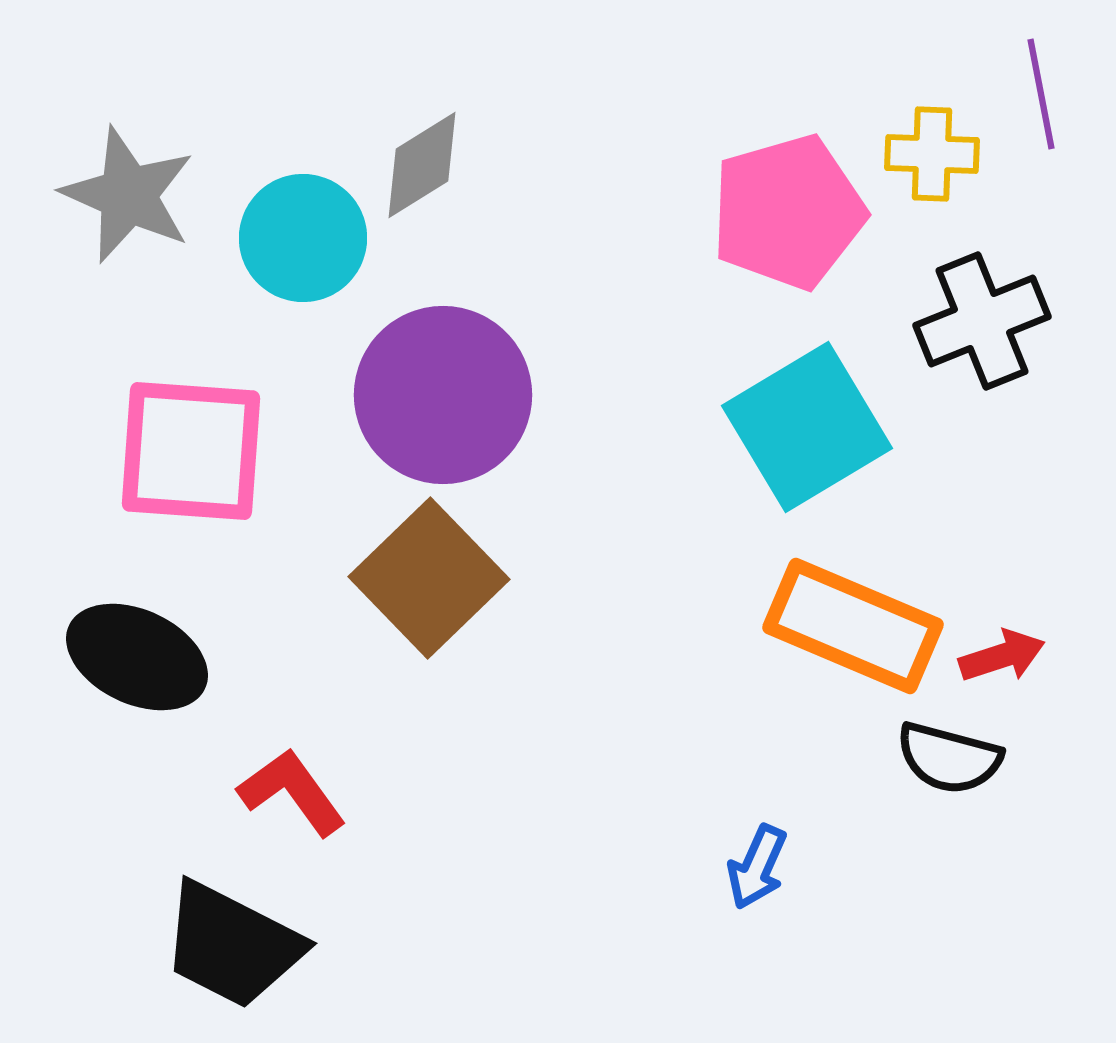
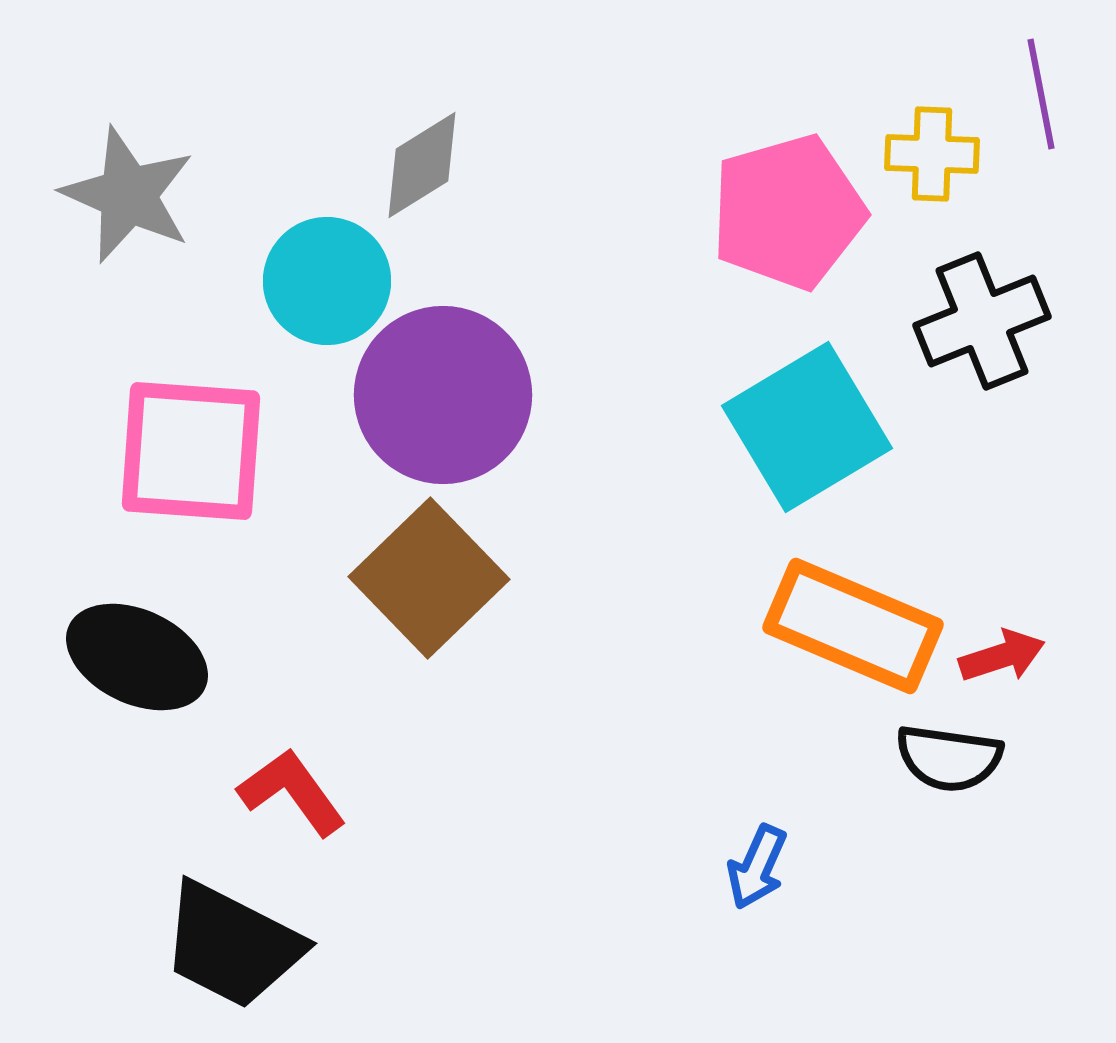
cyan circle: moved 24 px right, 43 px down
black semicircle: rotated 7 degrees counterclockwise
